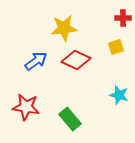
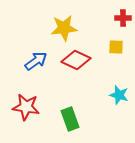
yellow square: rotated 21 degrees clockwise
green rectangle: rotated 20 degrees clockwise
